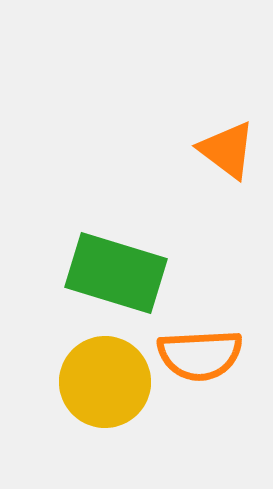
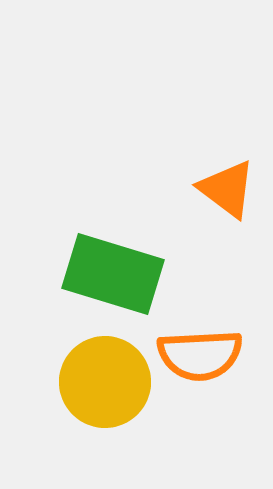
orange triangle: moved 39 px down
green rectangle: moved 3 px left, 1 px down
